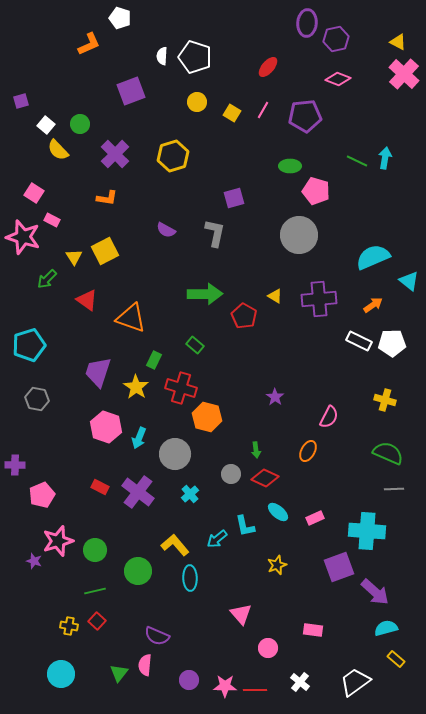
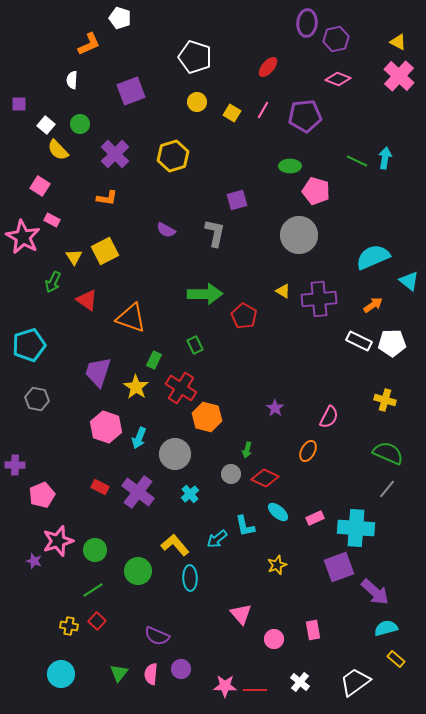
white semicircle at (162, 56): moved 90 px left, 24 px down
pink cross at (404, 74): moved 5 px left, 2 px down
purple square at (21, 101): moved 2 px left, 3 px down; rotated 14 degrees clockwise
pink square at (34, 193): moved 6 px right, 7 px up
purple square at (234, 198): moved 3 px right, 2 px down
pink star at (23, 237): rotated 12 degrees clockwise
green arrow at (47, 279): moved 6 px right, 3 px down; rotated 20 degrees counterclockwise
yellow triangle at (275, 296): moved 8 px right, 5 px up
green rectangle at (195, 345): rotated 24 degrees clockwise
red cross at (181, 388): rotated 16 degrees clockwise
purple star at (275, 397): moved 11 px down
green arrow at (256, 450): moved 9 px left; rotated 21 degrees clockwise
gray line at (394, 489): moved 7 px left; rotated 48 degrees counterclockwise
cyan cross at (367, 531): moved 11 px left, 3 px up
green line at (95, 591): moved 2 px left, 1 px up; rotated 20 degrees counterclockwise
pink rectangle at (313, 630): rotated 72 degrees clockwise
pink circle at (268, 648): moved 6 px right, 9 px up
pink semicircle at (145, 665): moved 6 px right, 9 px down
purple circle at (189, 680): moved 8 px left, 11 px up
